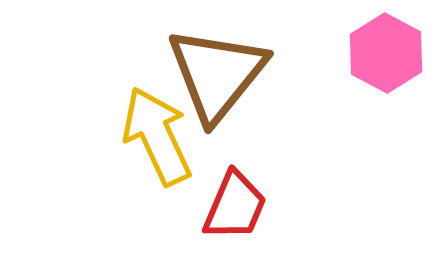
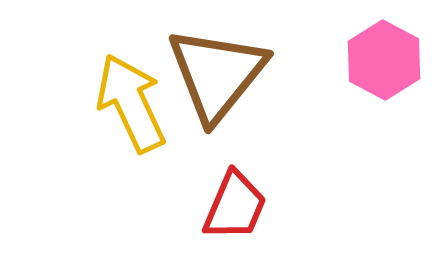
pink hexagon: moved 2 px left, 7 px down
yellow arrow: moved 26 px left, 33 px up
